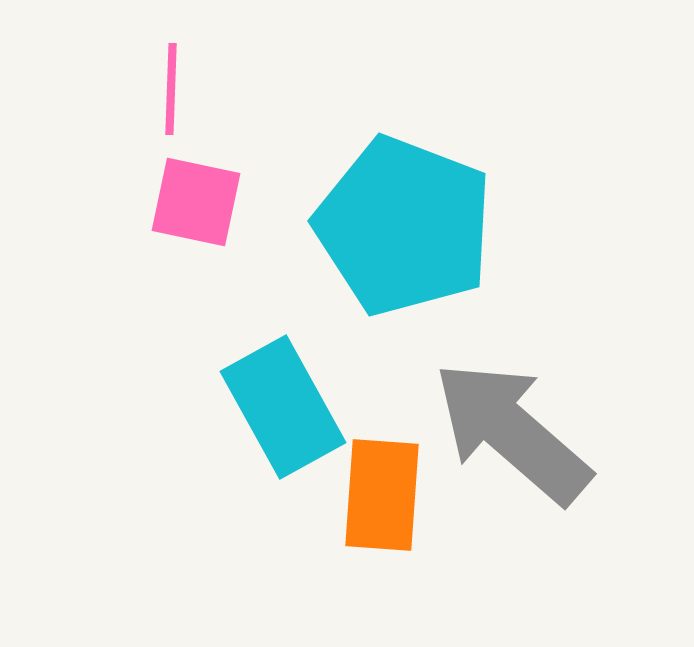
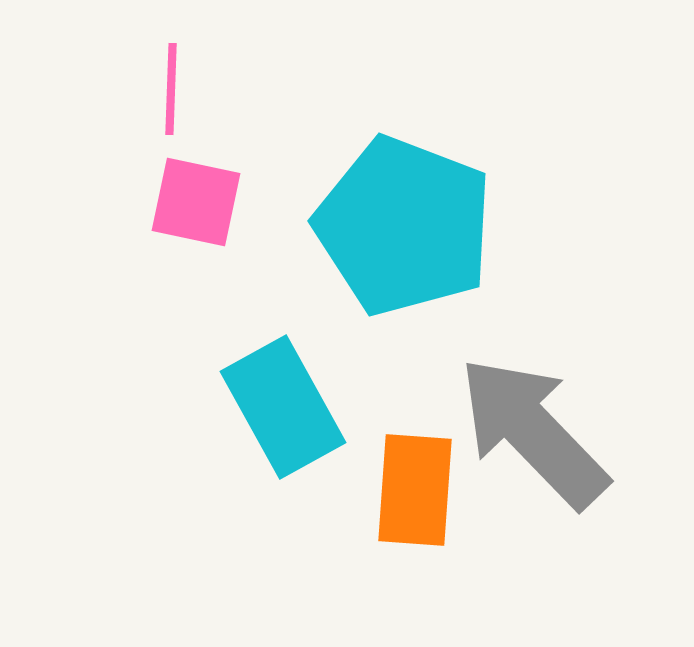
gray arrow: moved 21 px right; rotated 5 degrees clockwise
orange rectangle: moved 33 px right, 5 px up
